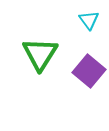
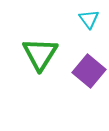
cyan triangle: moved 1 px up
